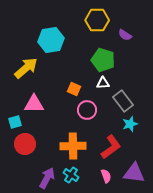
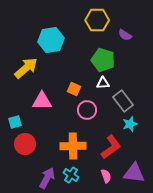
pink triangle: moved 8 px right, 3 px up
